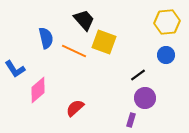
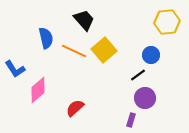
yellow square: moved 8 px down; rotated 30 degrees clockwise
blue circle: moved 15 px left
